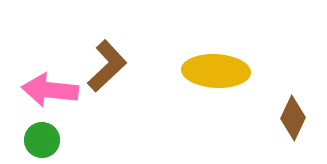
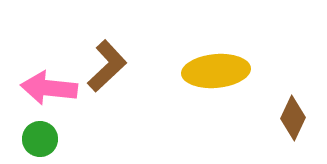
yellow ellipse: rotated 8 degrees counterclockwise
pink arrow: moved 1 px left, 2 px up
green circle: moved 2 px left, 1 px up
